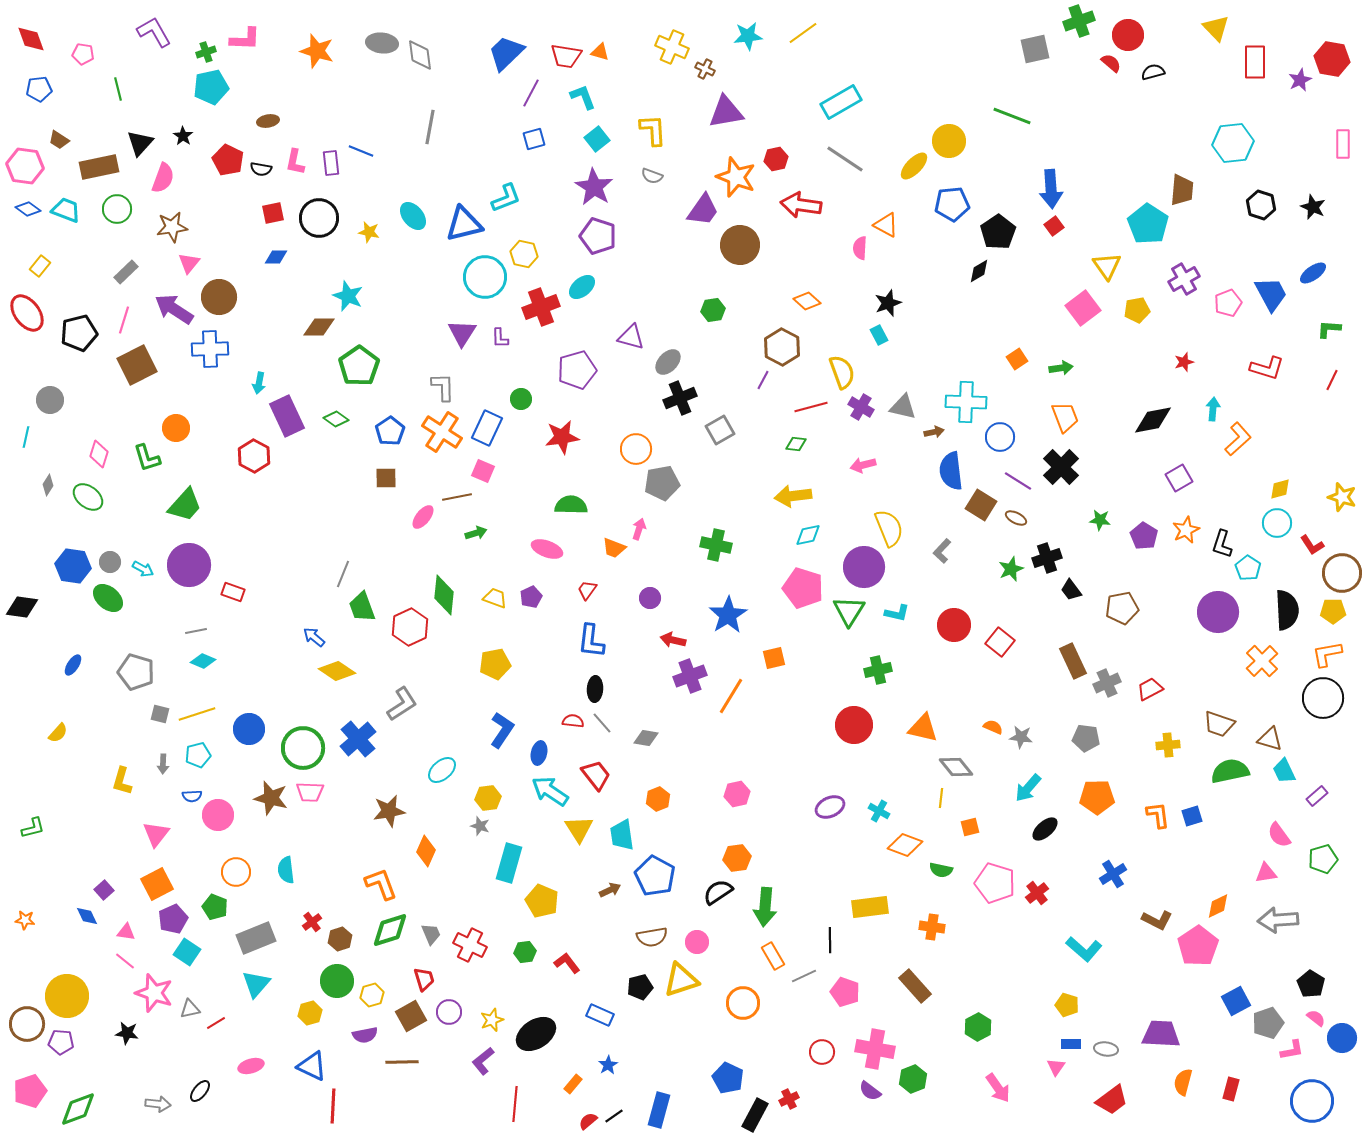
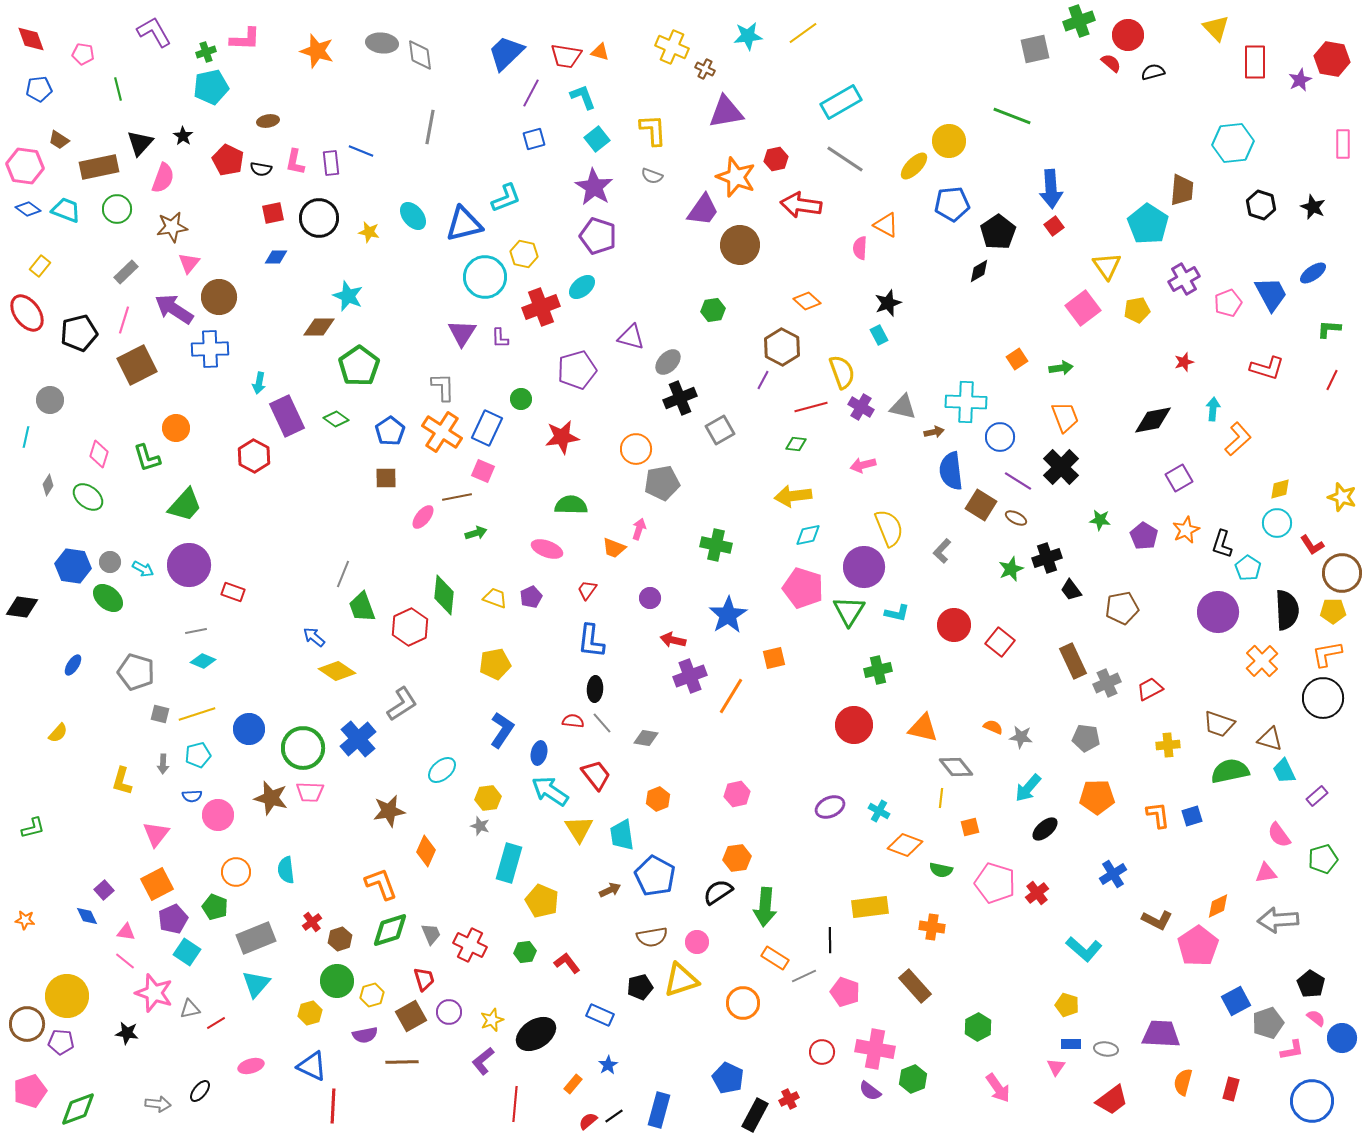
orange rectangle at (773, 956): moved 2 px right, 2 px down; rotated 28 degrees counterclockwise
